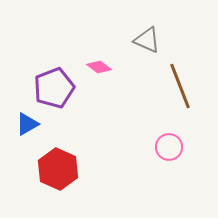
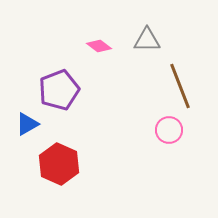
gray triangle: rotated 24 degrees counterclockwise
pink diamond: moved 21 px up
purple pentagon: moved 5 px right, 2 px down
pink circle: moved 17 px up
red hexagon: moved 1 px right, 5 px up
